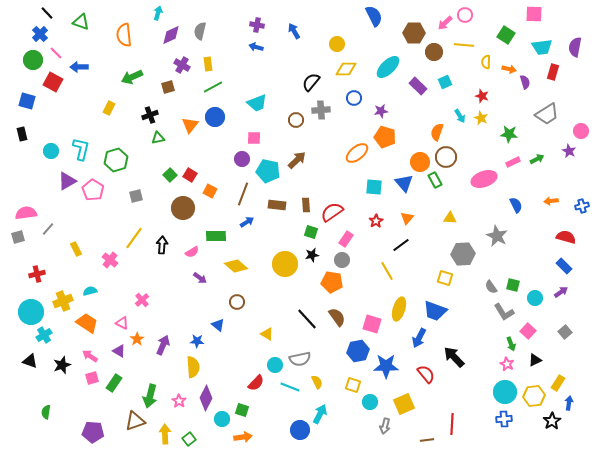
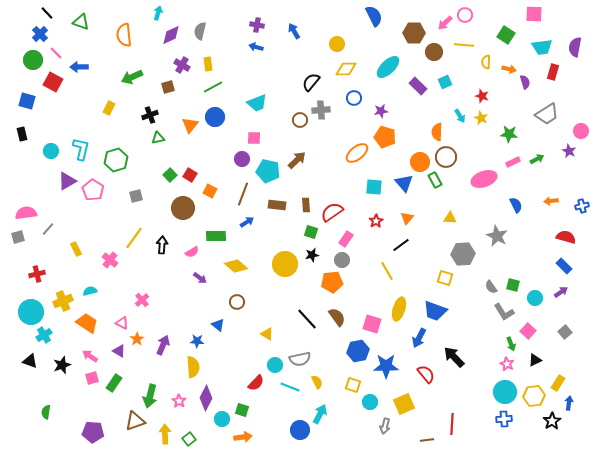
brown circle at (296, 120): moved 4 px right
orange semicircle at (437, 132): rotated 18 degrees counterclockwise
orange pentagon at (332, 282): rotated 15 degrees counterclockwise
